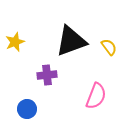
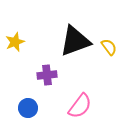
black triangle: moved 4 px right
pink semicircle: moved 16 px left, 10 px down; rotated 16 degrees clockwise
blue circle: moved 1 px right, 1 px up
